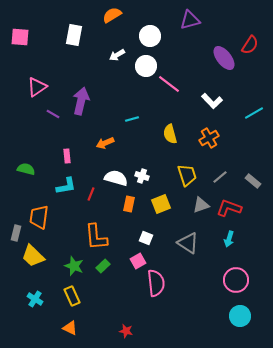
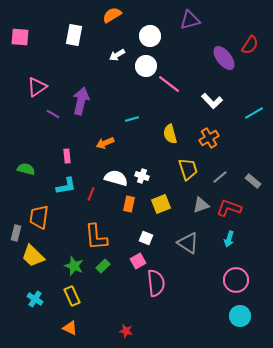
yellow trapezoid at (187, 175): moved 1 px right, 6 px up
